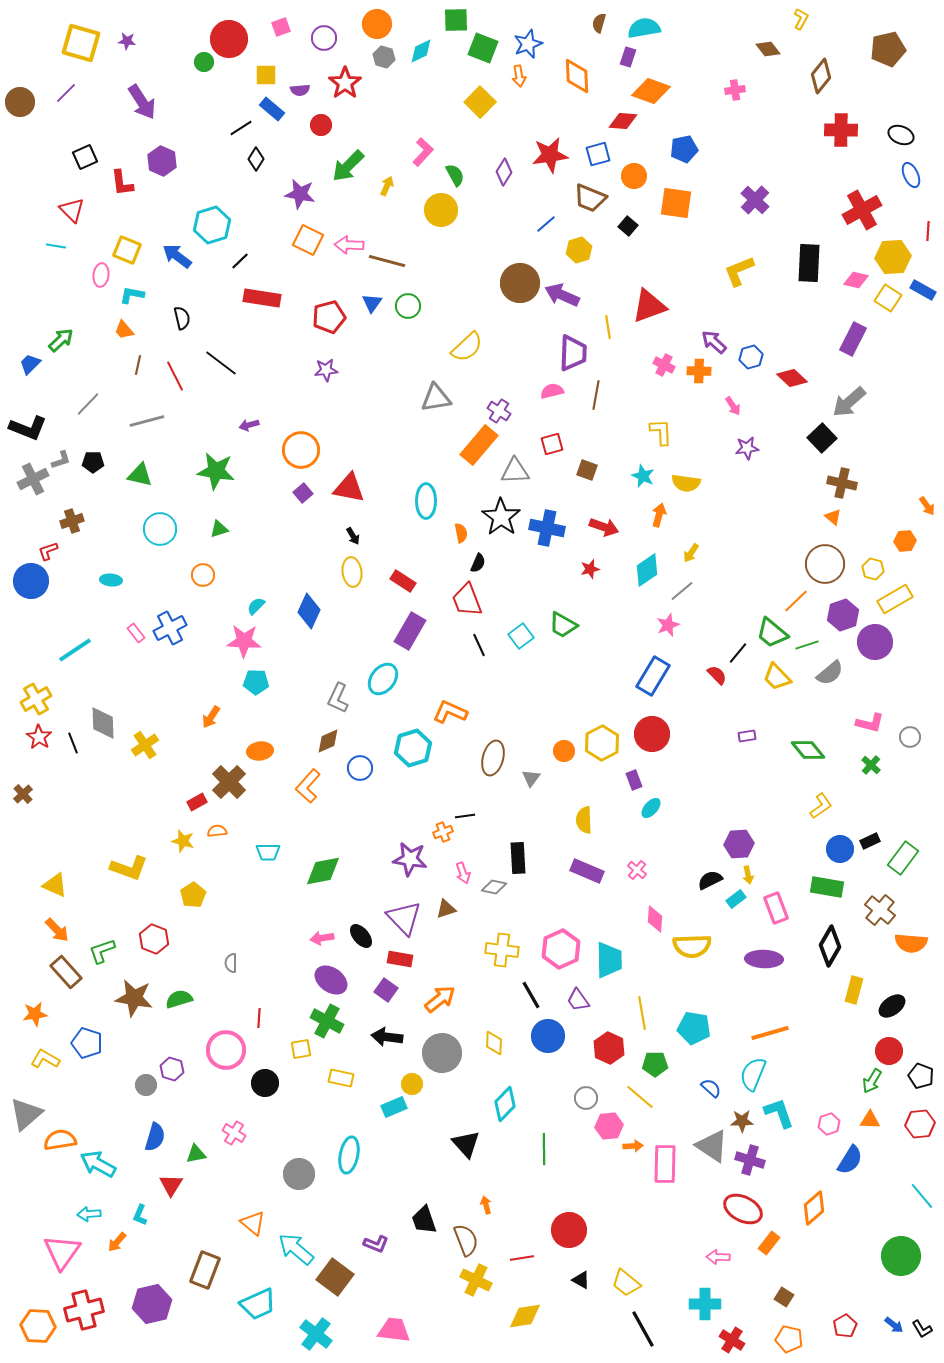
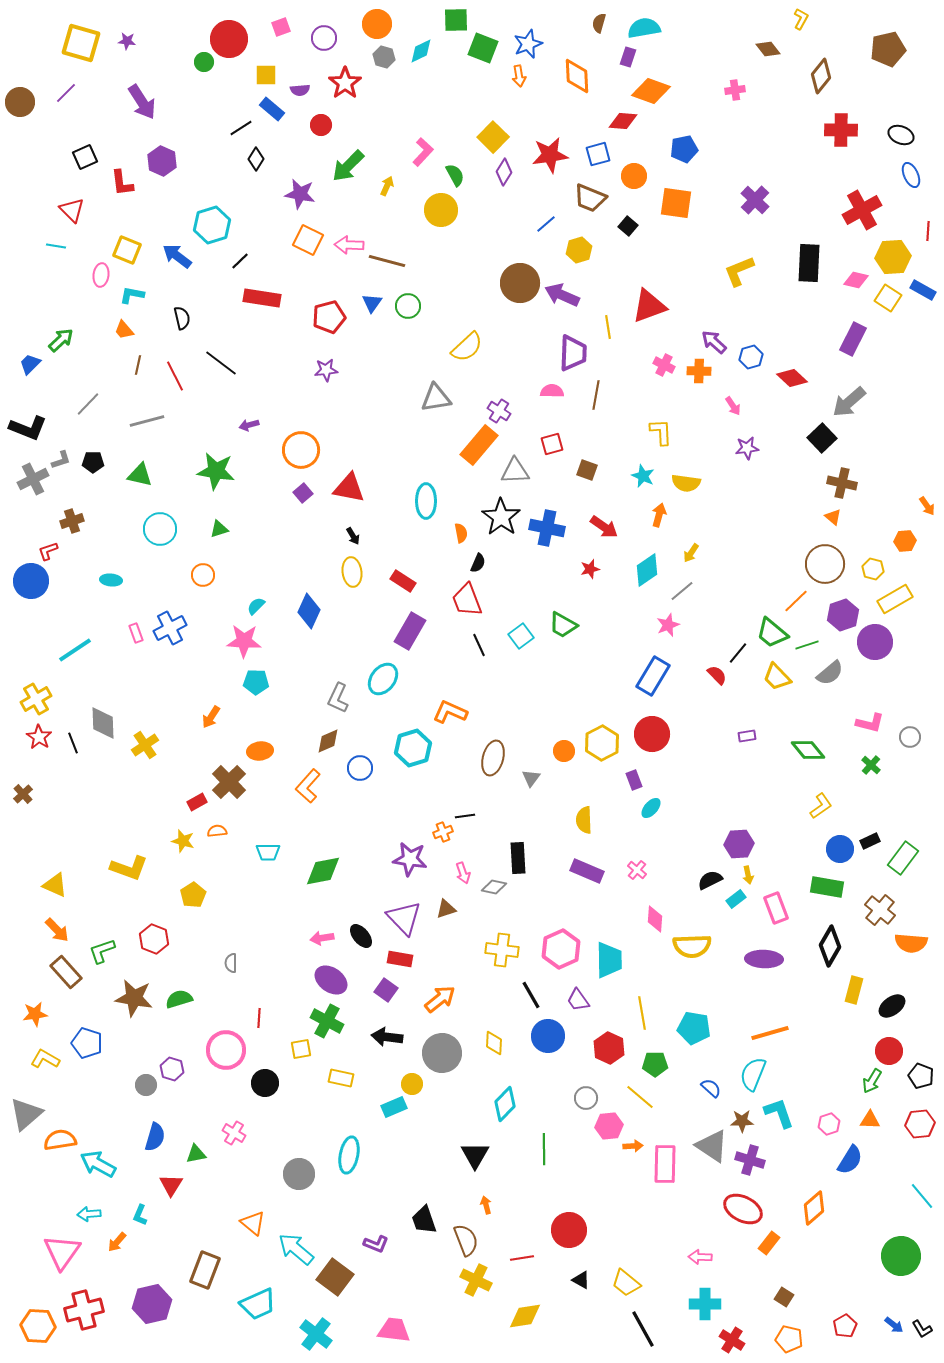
yellow square at (480, 102): moved 13 px right, 35 px down
pink semicircle at (552, 391): rotated 15 degrees clockwise
red arrow at (604, 527): rotated 16 degrees clockwise
pink rectangle at (136, 633): rotated 18 degrees clockwise
black triangle at (466, 1144): moved 9 px right, 11 px down; rotated 12 degrees clockwise
pink arrow at (718, 1257): moved 18 px left
